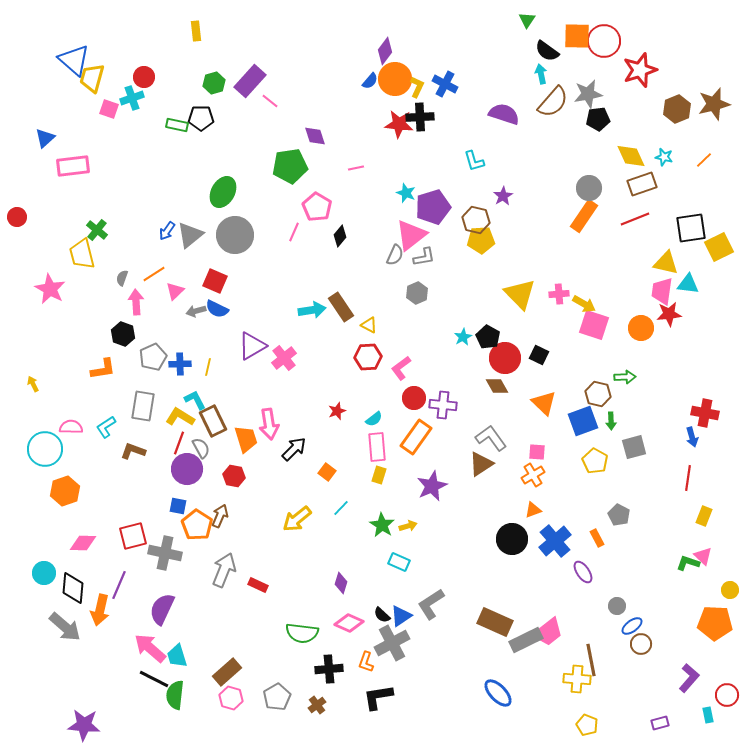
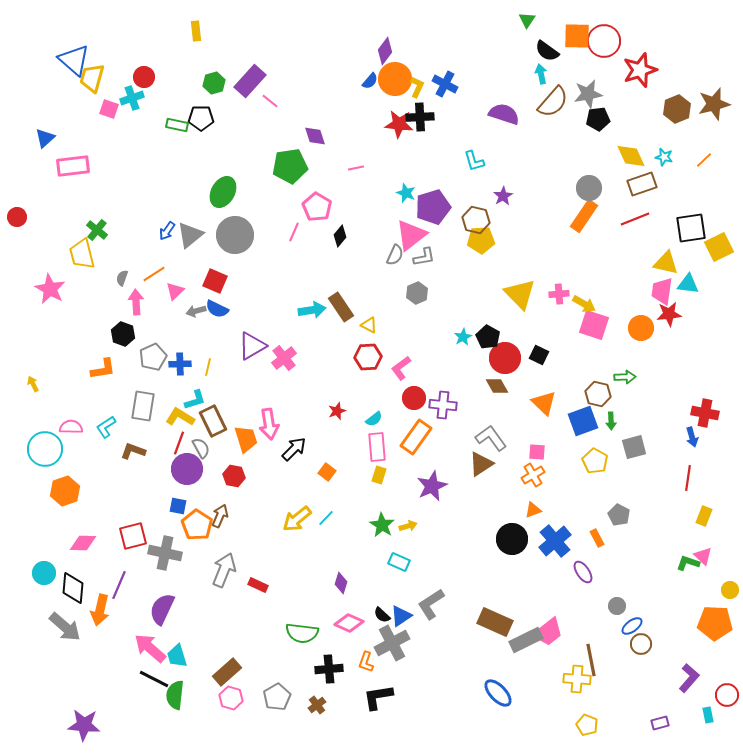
cyan L-shape at (195, 400): rotated 100 degrees clockwise
cyan line at (341, 508): moved 15 px left, 10 px down
